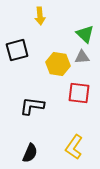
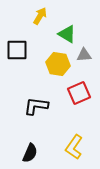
yellow arrow: rotated 144 degrees counterclockwise
green triangle: moved 18 px left; rotated 12 degrees counterclockwise
black square: rotated 15 degrees clockwise
gray triangle: moved 2 px right, 2 px up
red square: rotated 30 degrees counterclockwise
black L-shape: moved 4 px right
